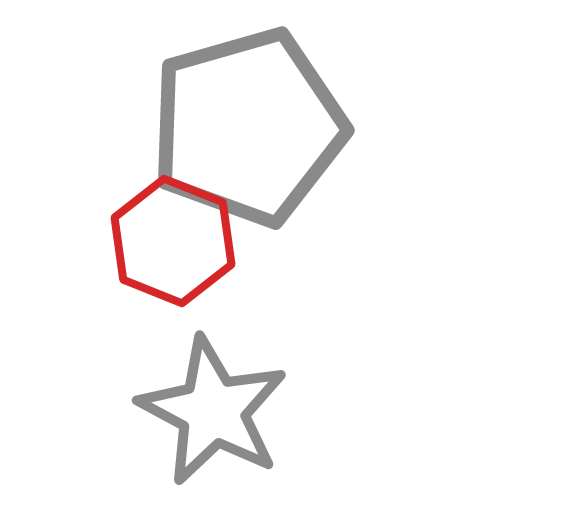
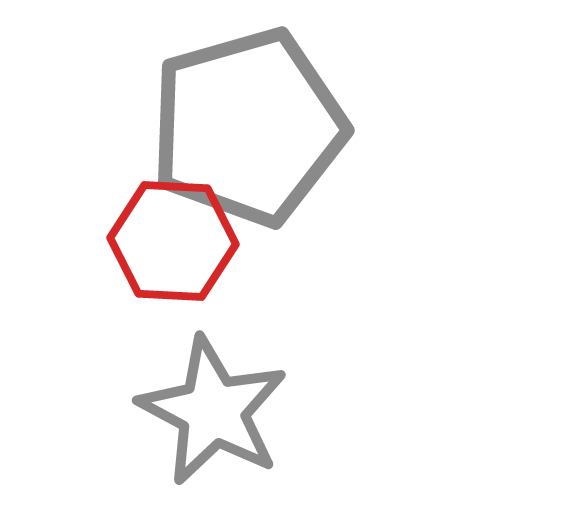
red hexagon: rotated 19 degrees counterclockwise
